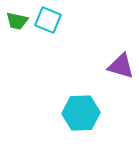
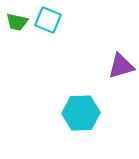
green trapezoid: moved 1 px down
purple triangle: rotated 32 degrees counterclockwise
